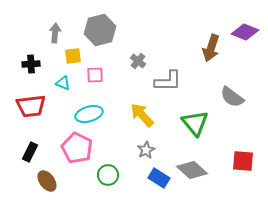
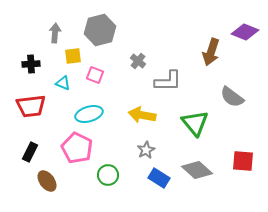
brown arrow: moved 4 px down
pink square: rotated 24 degrees clockwise
yellow arrow: rotated 36 degrees counterclockwise
gray diamond: moved 5 px right
